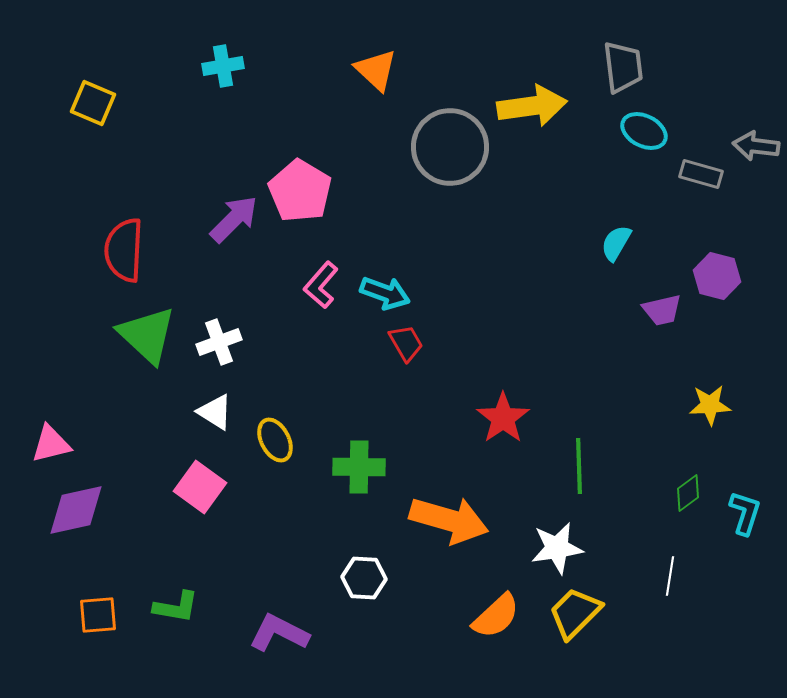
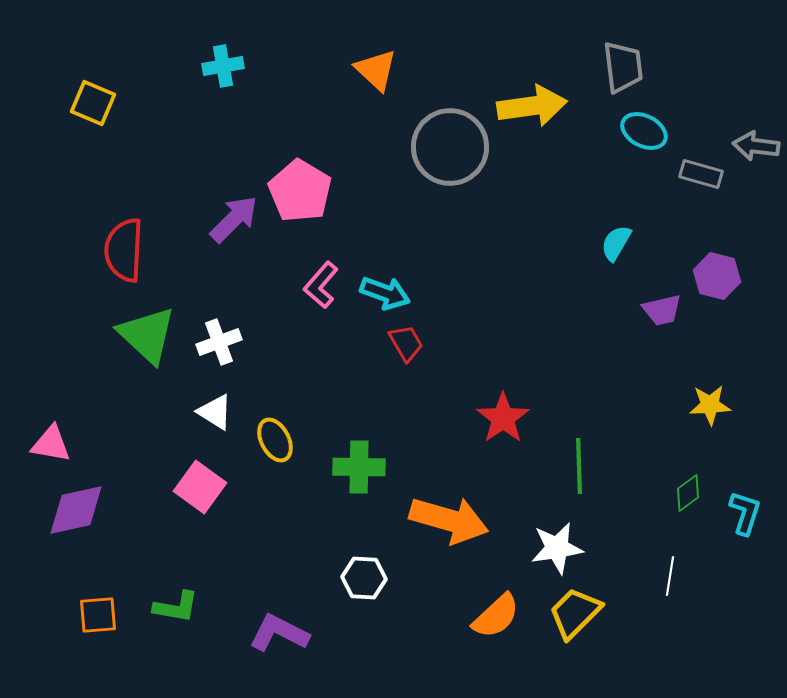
pink triangle: rotated 24 degrees clockwise
